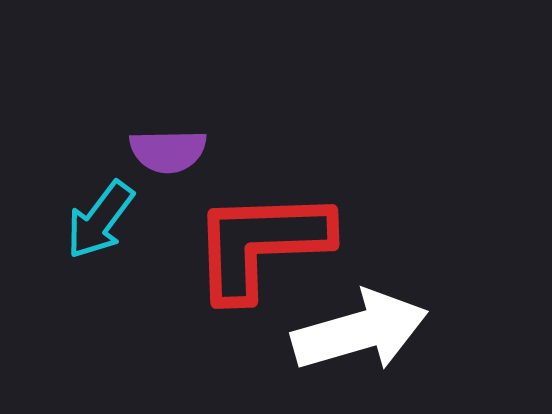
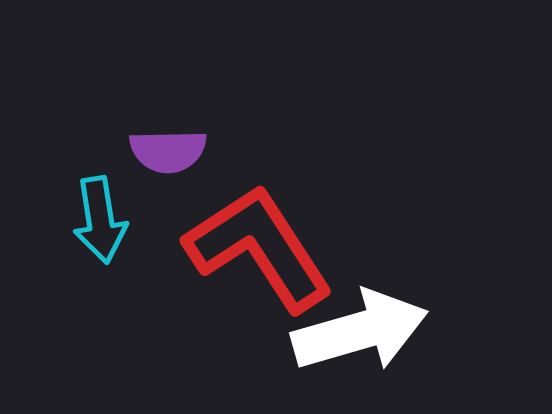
cyan arrow: rotated 46 degrees counterclockwise
red L-shape: moved 2 px left, 4 px down; rotated 59 degrees clockwise
